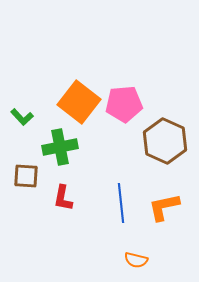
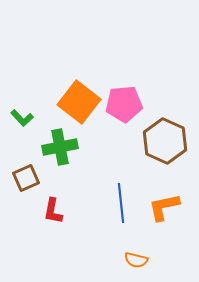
green L-shape: moved 1 px down
brown square: moved 2 px down; rotated 28 degrees counterclockwise
red L-shape: moved 10 px left, 13 px down
